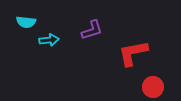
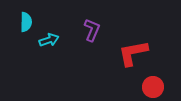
cyan semicircle: rotated 96 degrees counterclockwise
purple L-shape: rotated 50 degrees counterclockwise
cyan arrow: rotated 12 degrees counterclockwise
